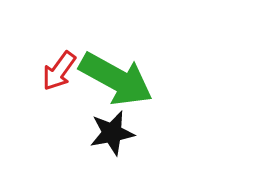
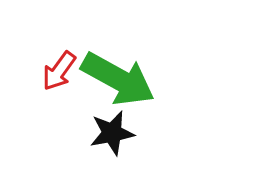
green arrow: moved 2 px right
